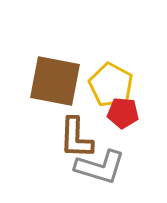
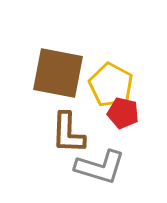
brown square: moved 3 px right, 8 px up
red pentagon: rotated 8 degrees clockwise
brown L-shape: moved 8 px left, 5 px up
